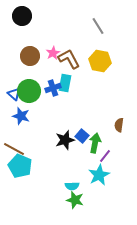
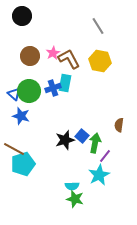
cyan pentagon: moved 3 px right, 2 px up; rotated 30 degrees clockwise
green star: moved 1 px up
